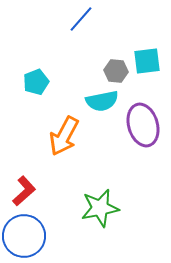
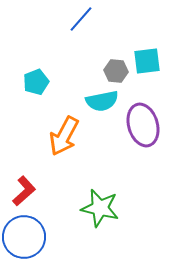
green star: rotated 24 degrees clockwise
blue circle: moved 1 px down
